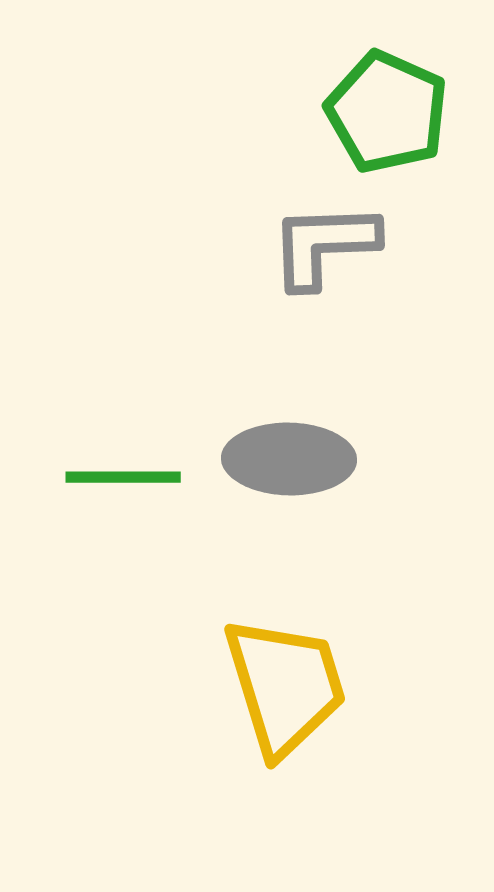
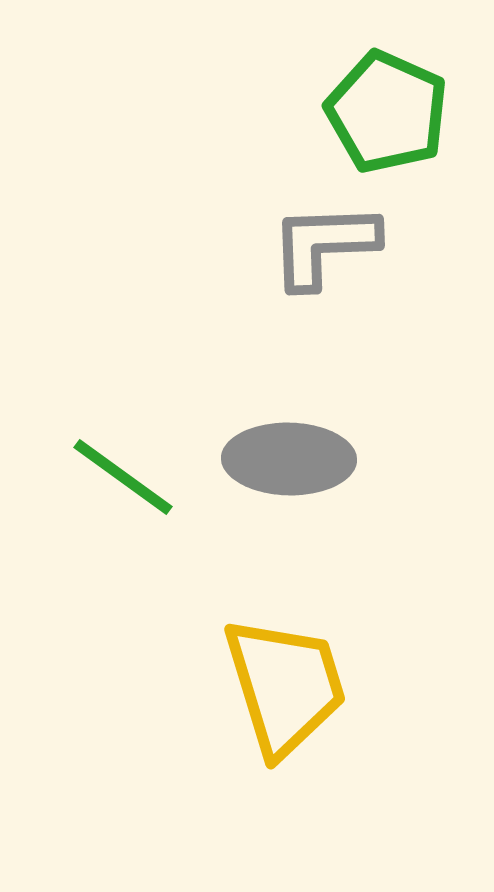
green line: rotated 36 degrees clockwise
